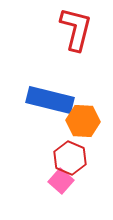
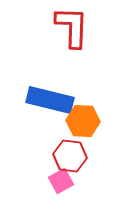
red L-shape: moved 4 px left, 2 px up; rotated 12 degrees counterclockwise
red hexagon: moved 2 px up; rotated 16 degrees counterclockwise
pink square: rotated 20 degrees clockwise
